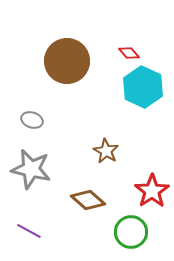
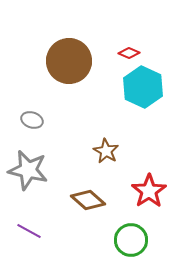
red diamond: rotated 25 degrees counterclockwise
brown circle: moved 2 px right
gray star: moved 3 px left, 1 px down
red star: moved 3 px left
green circle: moved 8 px down
